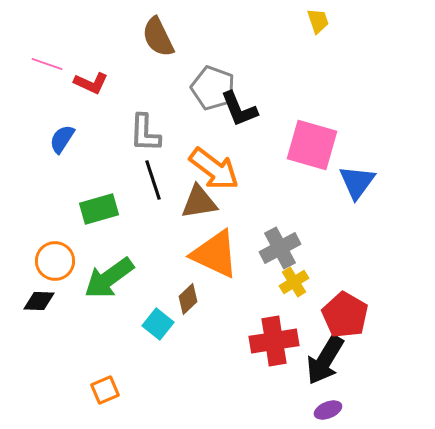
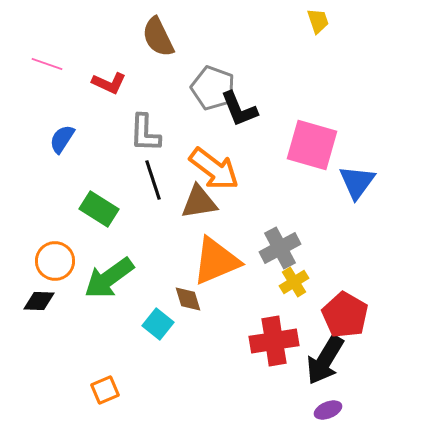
red L-shape: moved 18 px right
green rectangle: rotated 48 degrees clockwise
orange triangle: moved 1 px right, 7 px down; rotated 48 degrees counterclockwise
brown diamond: rotated 64 degrees counterclockwise
